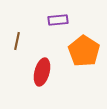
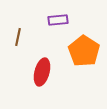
brown line: moved 1 px right, 4 px up
